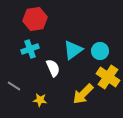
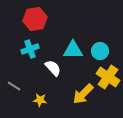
cyan triangle: rotated 35 degrees clockwise
white semicircle: rotated 18 degrees counterclockwise
